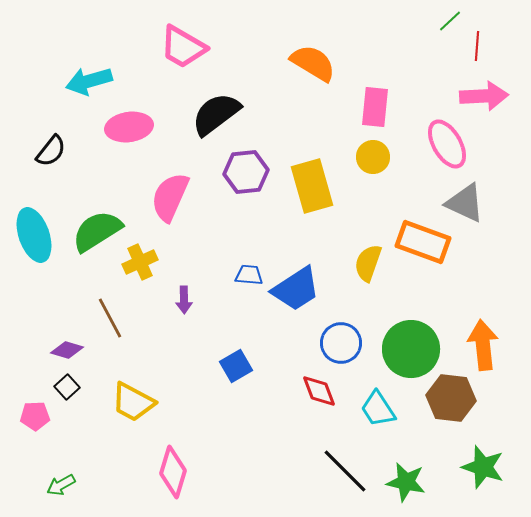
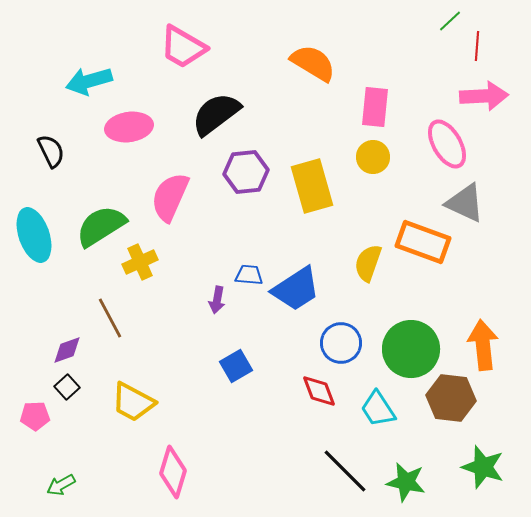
black semicircle at (51, 151): rotated 64 degrees counterclockwise
green semicircle at (97, 231): moved 4 px right, 5 px up
purple arrow at (184, 300): moved 33 px right; rotated 12 degrees clockwise
purple diamond at (67, 350): rotated 36 degrees counterclockwise
